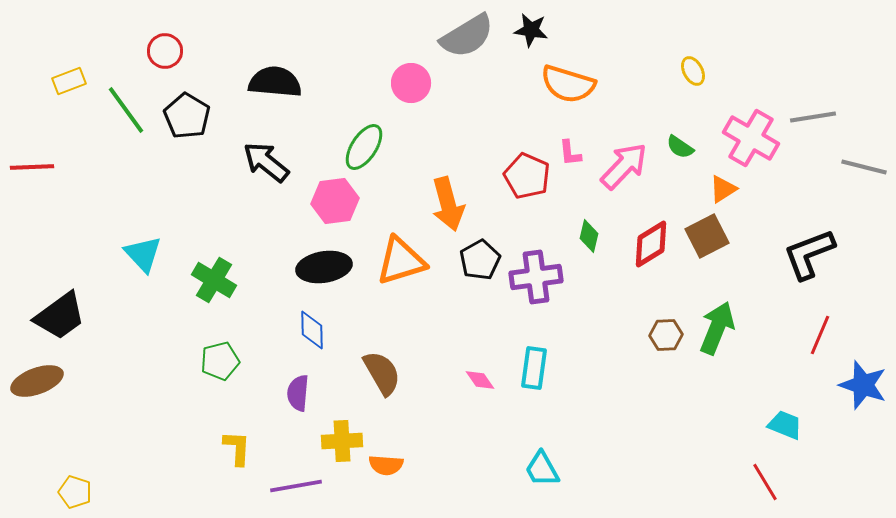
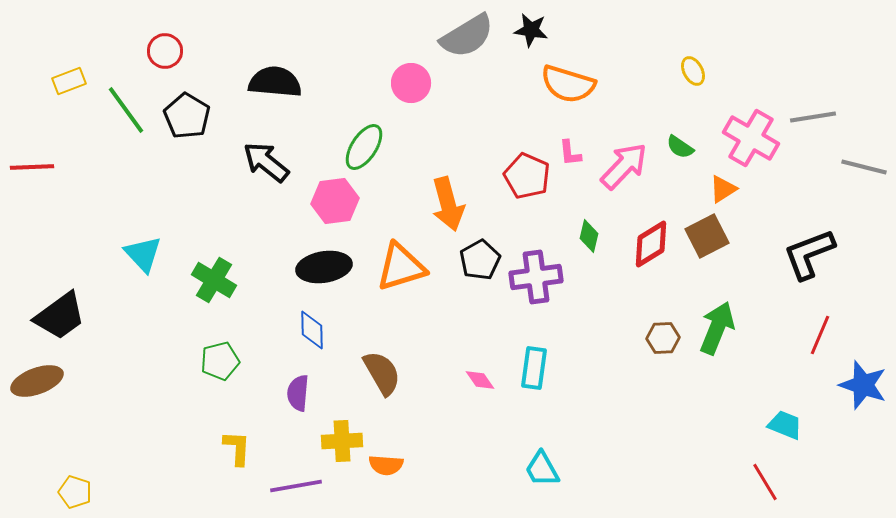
orange triangle at (401, 261): moved 6 px down
brown hexagon at (666, 335): moved 3 px left, 3 px down
